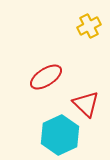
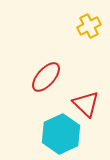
red ellipse: rotated 16 degrees counterclockwise
cyan hexagon: moved 1 px right, 1 px up
